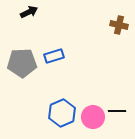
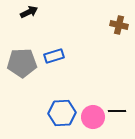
blue hexagon: rotated 20 degrees clockwise
